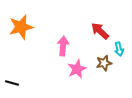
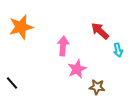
cyan arrow: moved 1 px left, 1 px down
brown star: moved 7 px left, 24 px down; rotated 21 degrees clockwise
black line: rotated 32 degrees clockwise
